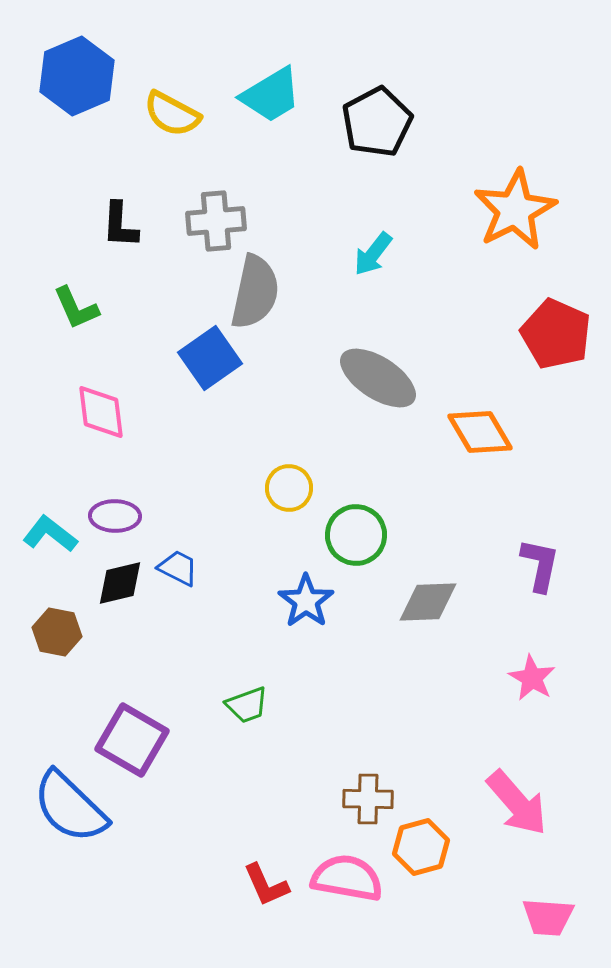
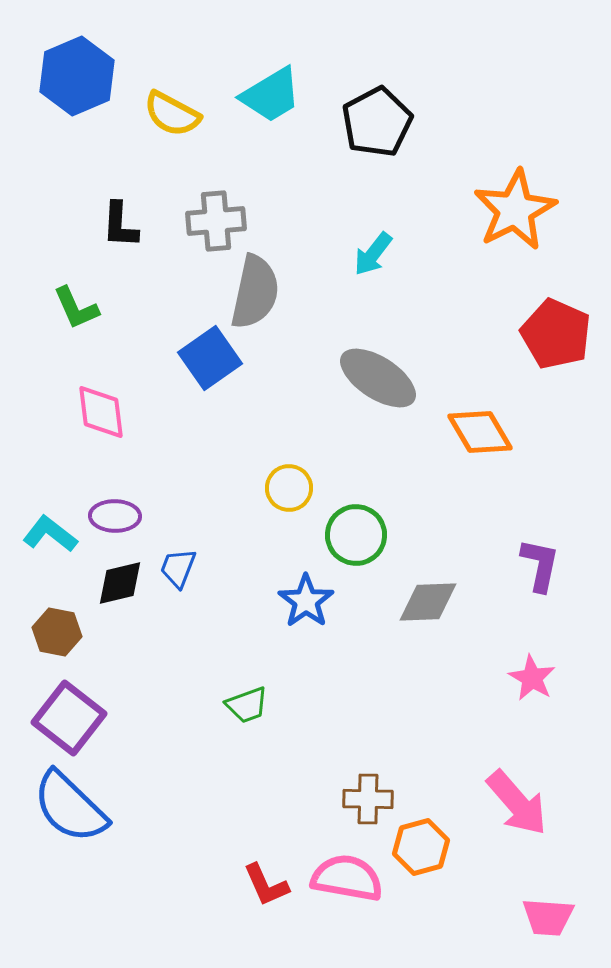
blue trapezoid: rotated 96 degrees counterclockwise
purple square: moved 63 px left, 22 px up; rotated 8 degrees clockwise
